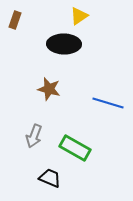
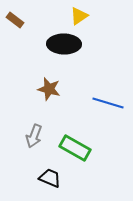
brown rectangle: rotated 72 degrees counterclockwise
